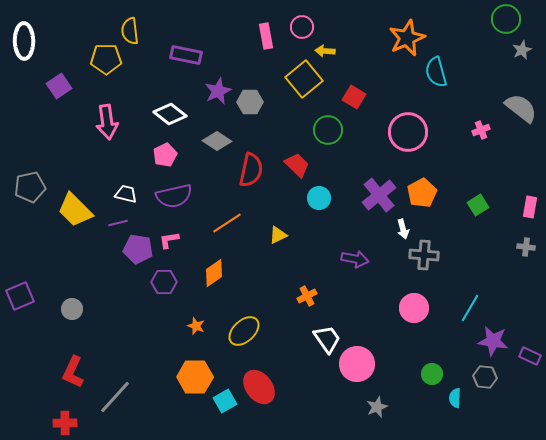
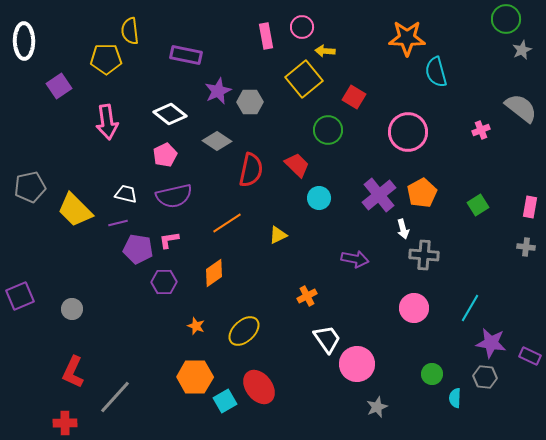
orange star at (407, 38): rotated 24 degrees clockwise
purple star at (493, 341): moved 2 px left, 2 px down
